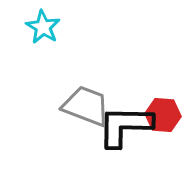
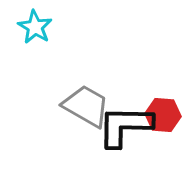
cyan star: moved 8 px left
gray trapezoid: rotated 9 degrees clockwise
